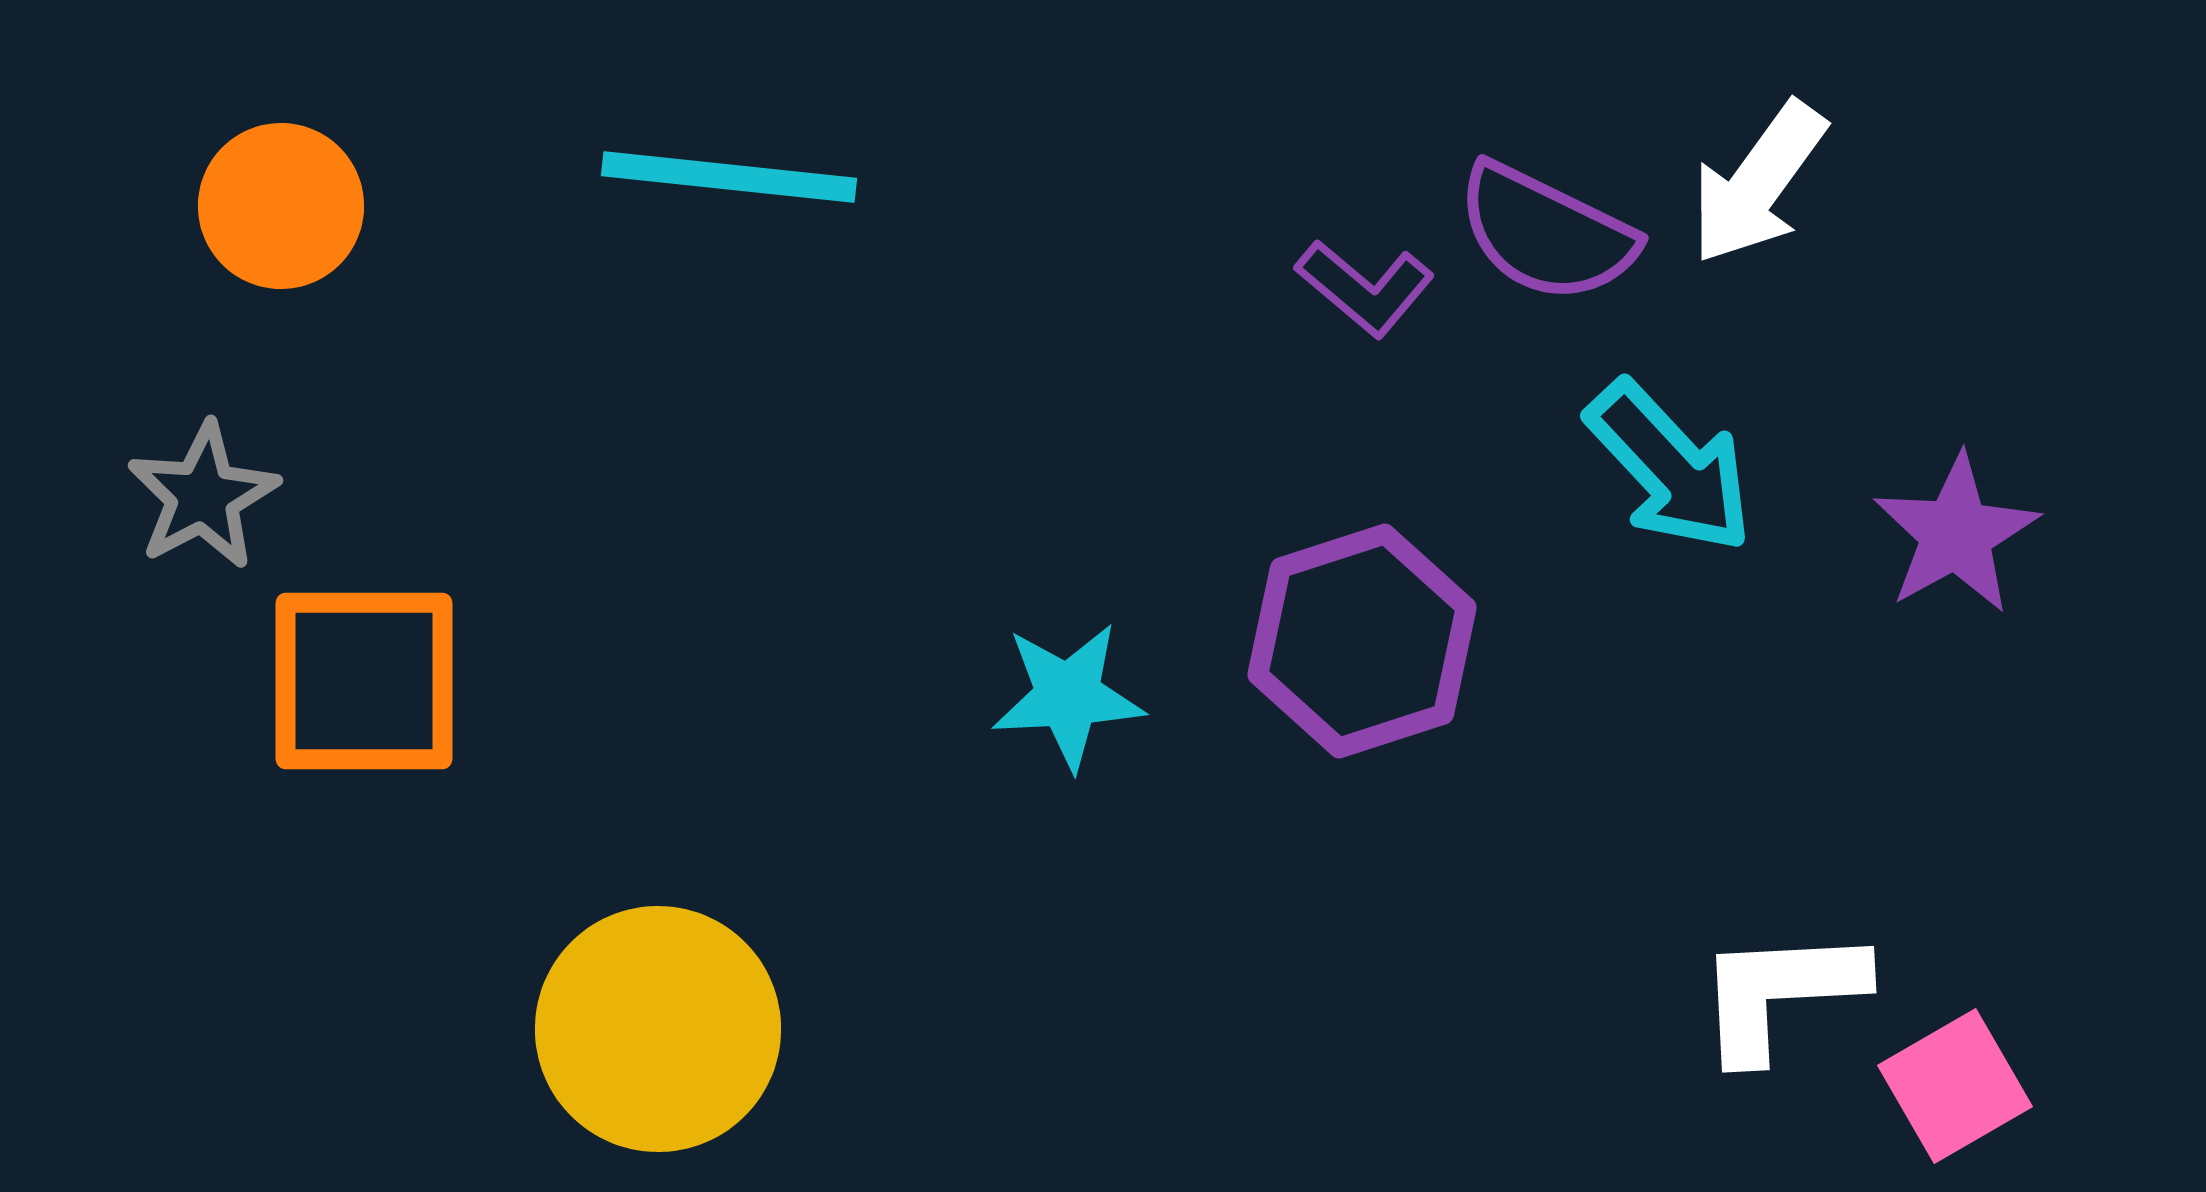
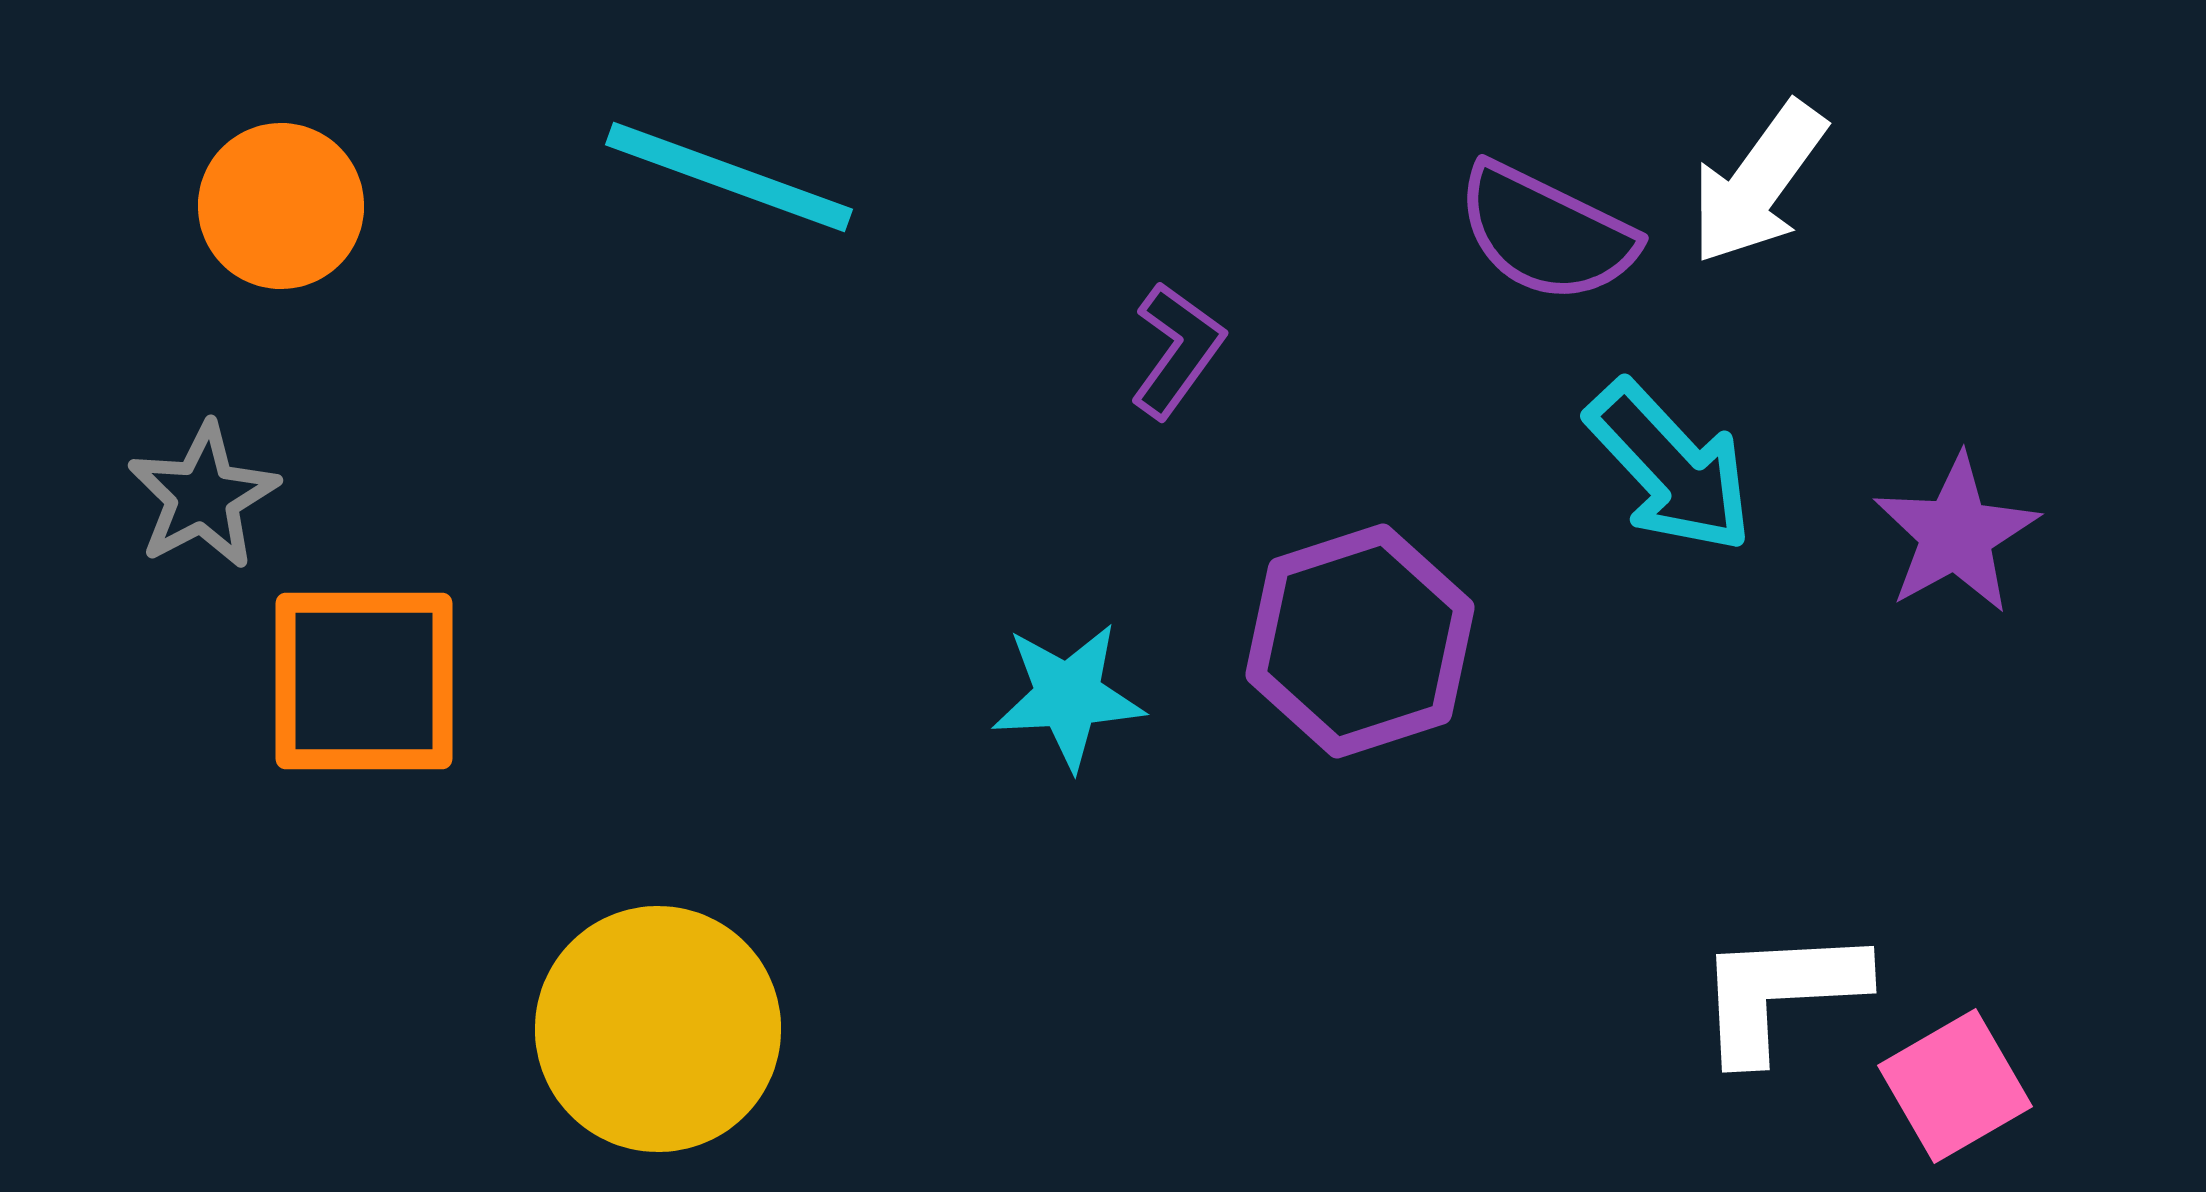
cyan line: rotated 14 degrees clockwise
purple L-shape: moved 188 px left, 62 px down; rotated 94 degrees counterclockwise
purple hexagon: moved 2 px left
